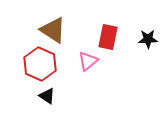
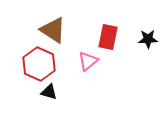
red hexagon: moved 1 px left
black triangle: moved 2 px right, 4 px up; rotated 18 degrees counterclockwise
